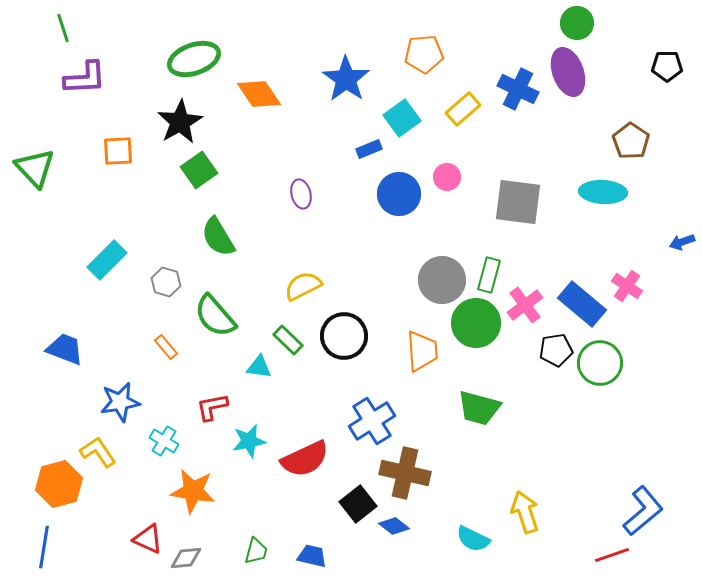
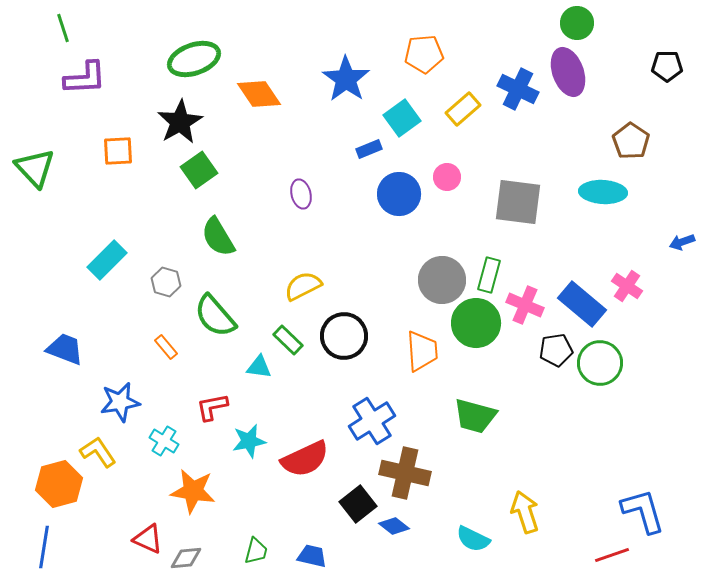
pink cross at (525, 305): rotated 30 degrees counterclockwise
green trapezoid at (479, 408): moved 4 px left, 8 px down
blue L-shape at (643, 511): rotated 66 degrees counterclockwise
